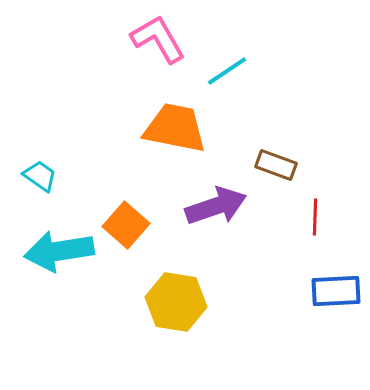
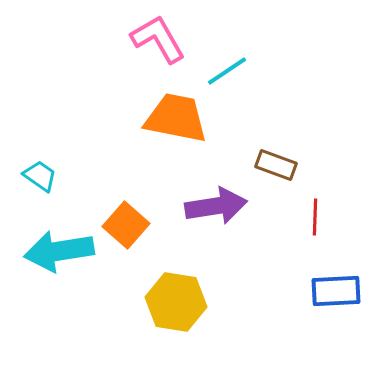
orange trapezoid: moved 1 px right, 10 px up
purple arrow: rotated 10 degrees clockwise
